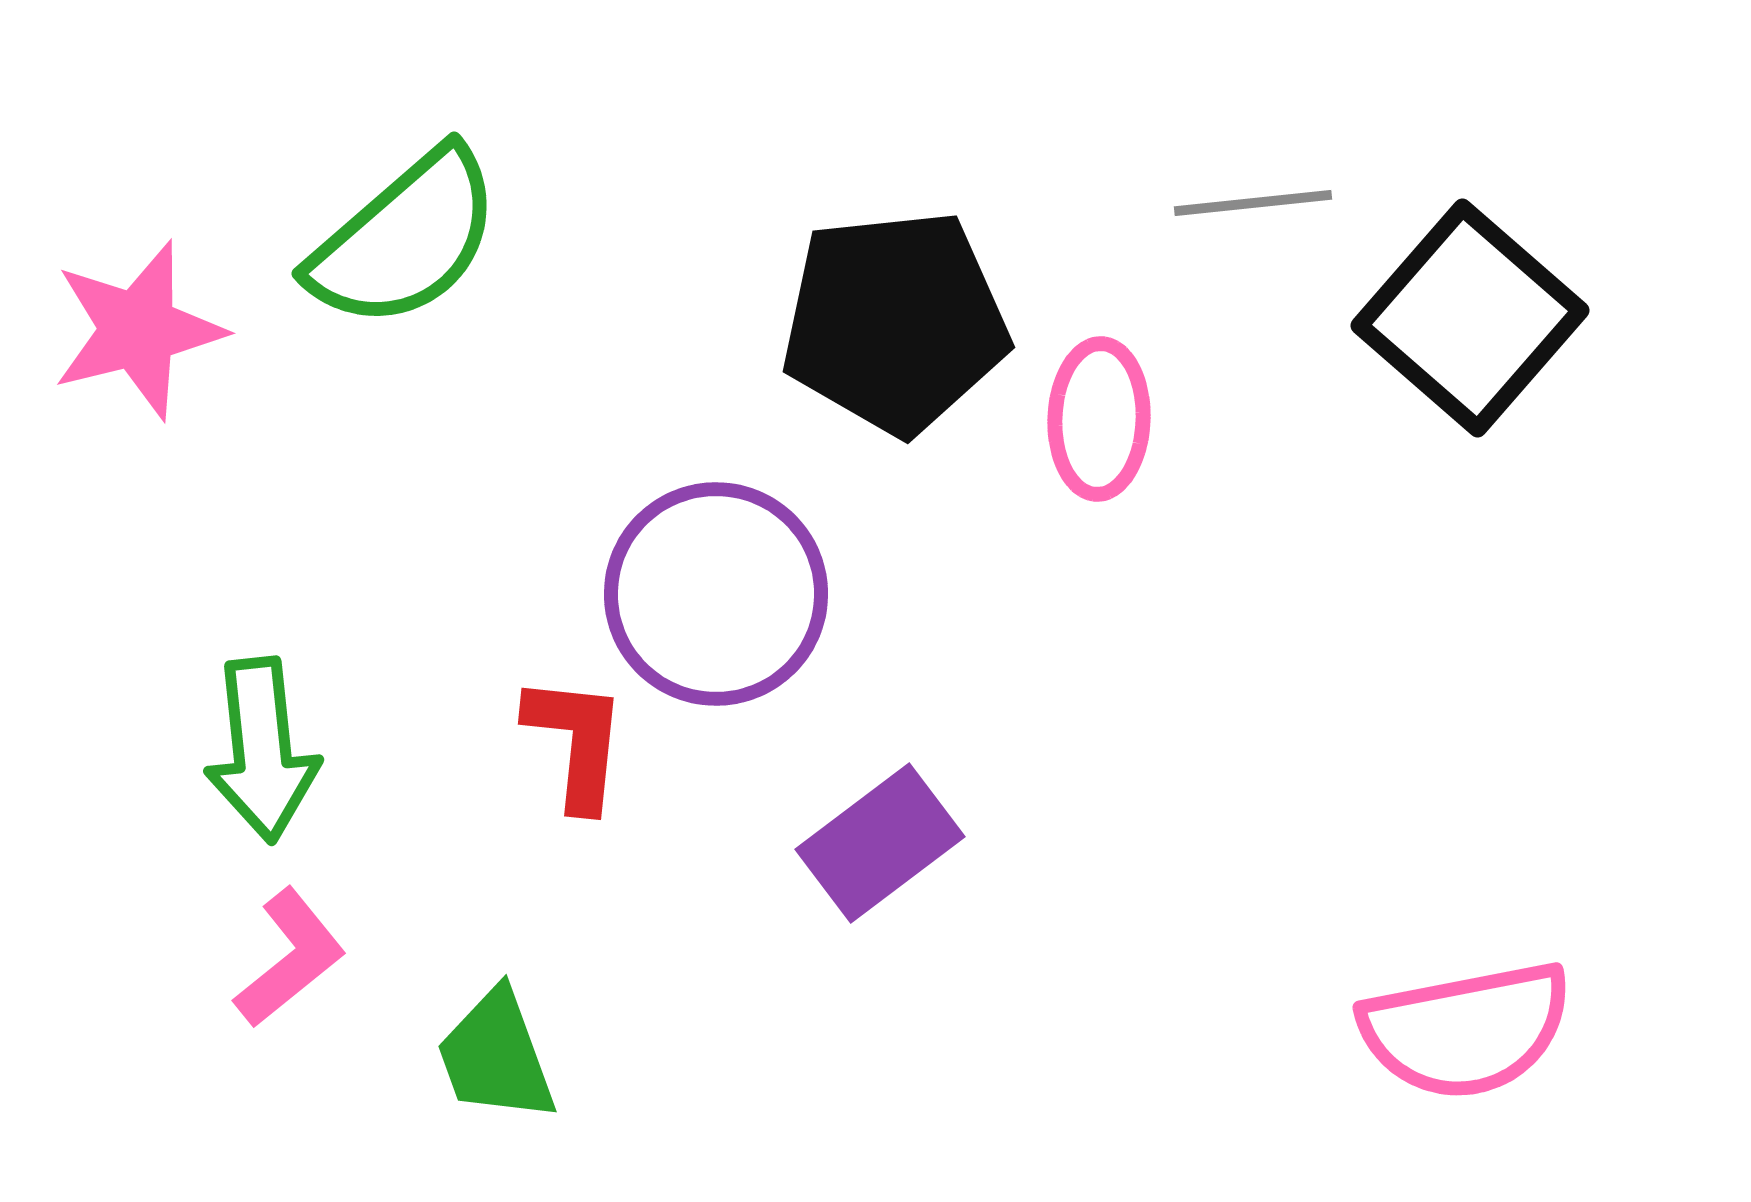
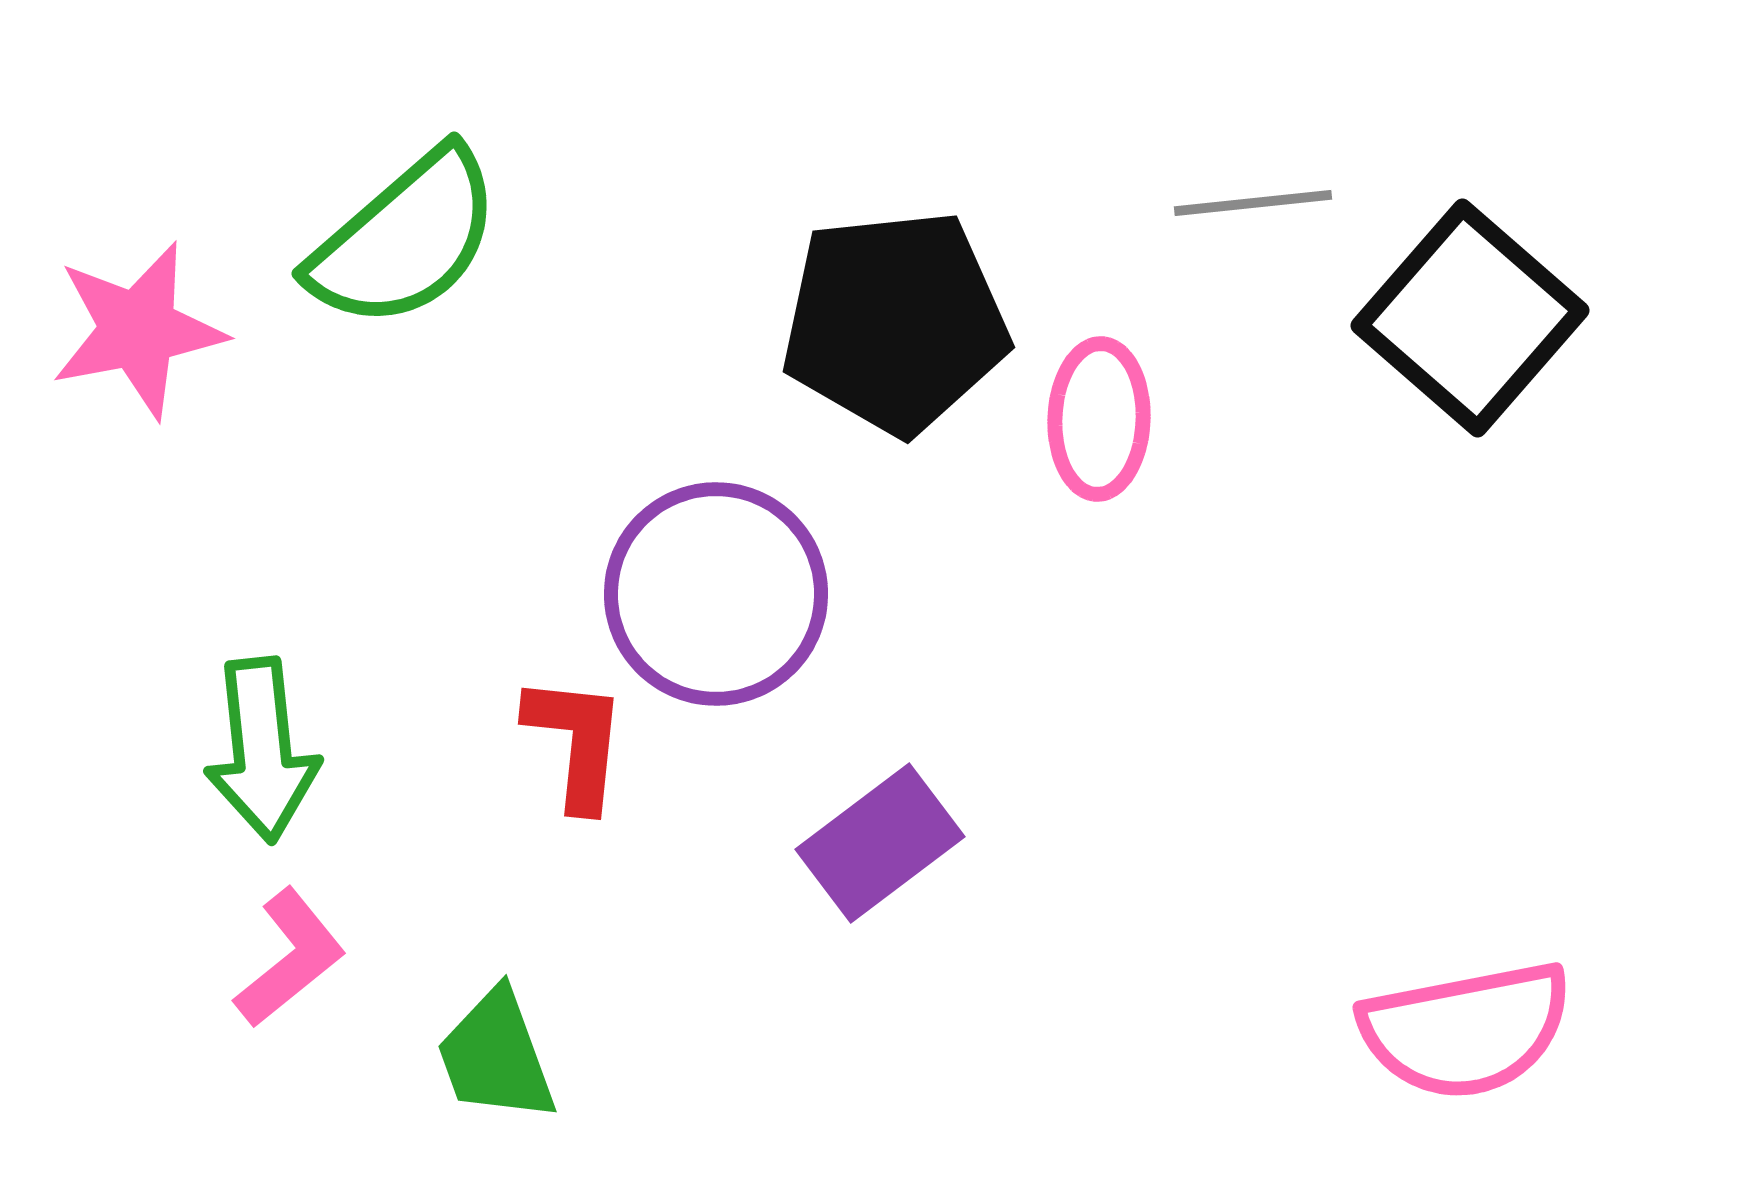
pink star: rotated 3 degrees clockwise
